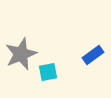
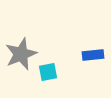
blue rectangle: rotated 30 degrees clockwise
